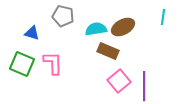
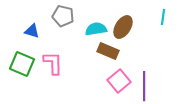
brown ellipse: rotated 30 degrees counterclockwise
blue triangle: moved 2 px up
